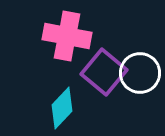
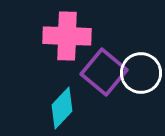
pink cross: rotated 9 degrees counterclockwise
white circle: moved 1 px right
